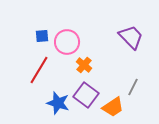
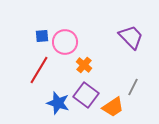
pink circle: moved 2 px left
